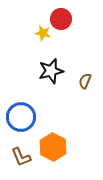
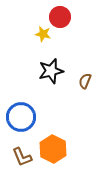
red circle: moved 1 px left, 2 px up
yellow star: moved 1 px down
orange hexagon: moved 2 px down
brown L-shape: moved 1 px right
